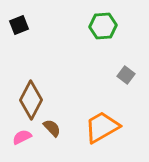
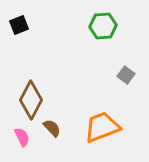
orange trapezoid: rotated 9 degrees clockwise
pink semicircle: rotated 90 degrees clockwise
